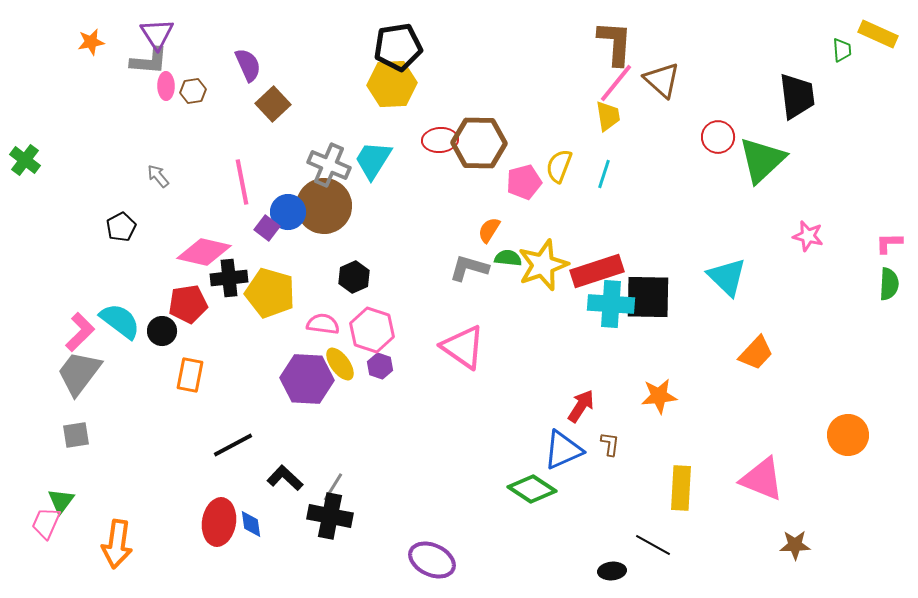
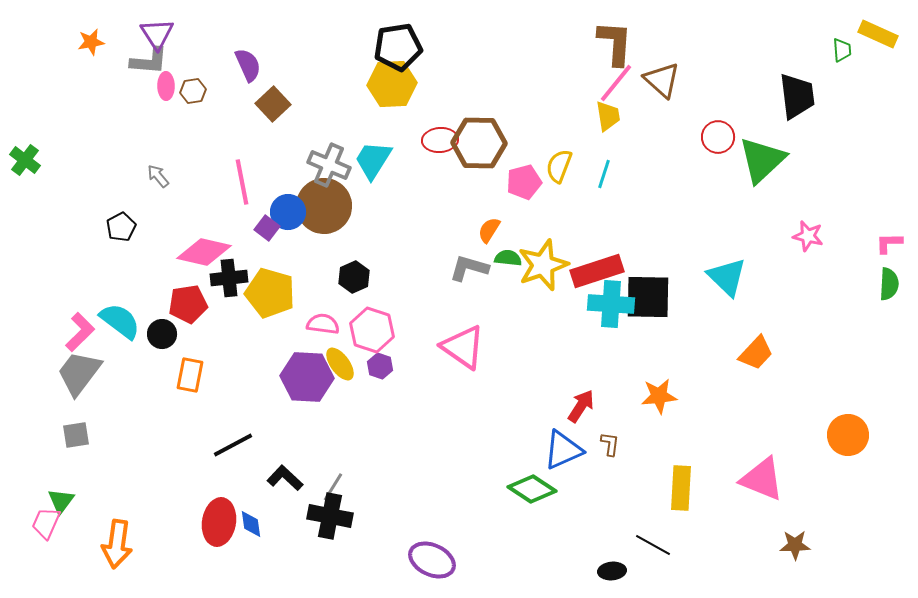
black circle at (162, 331): moved 3 px down
purple hexagon at (307, 379): moved 2 px up
